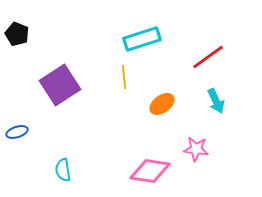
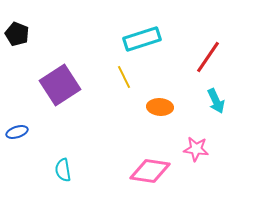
red line: rotated 20 degrees counterclockwise
yellow line: rotated 20 degrees counterclockwise
orange ellipse: moved 2 px left, 3 px down; rotated 40 degrees clockwise
